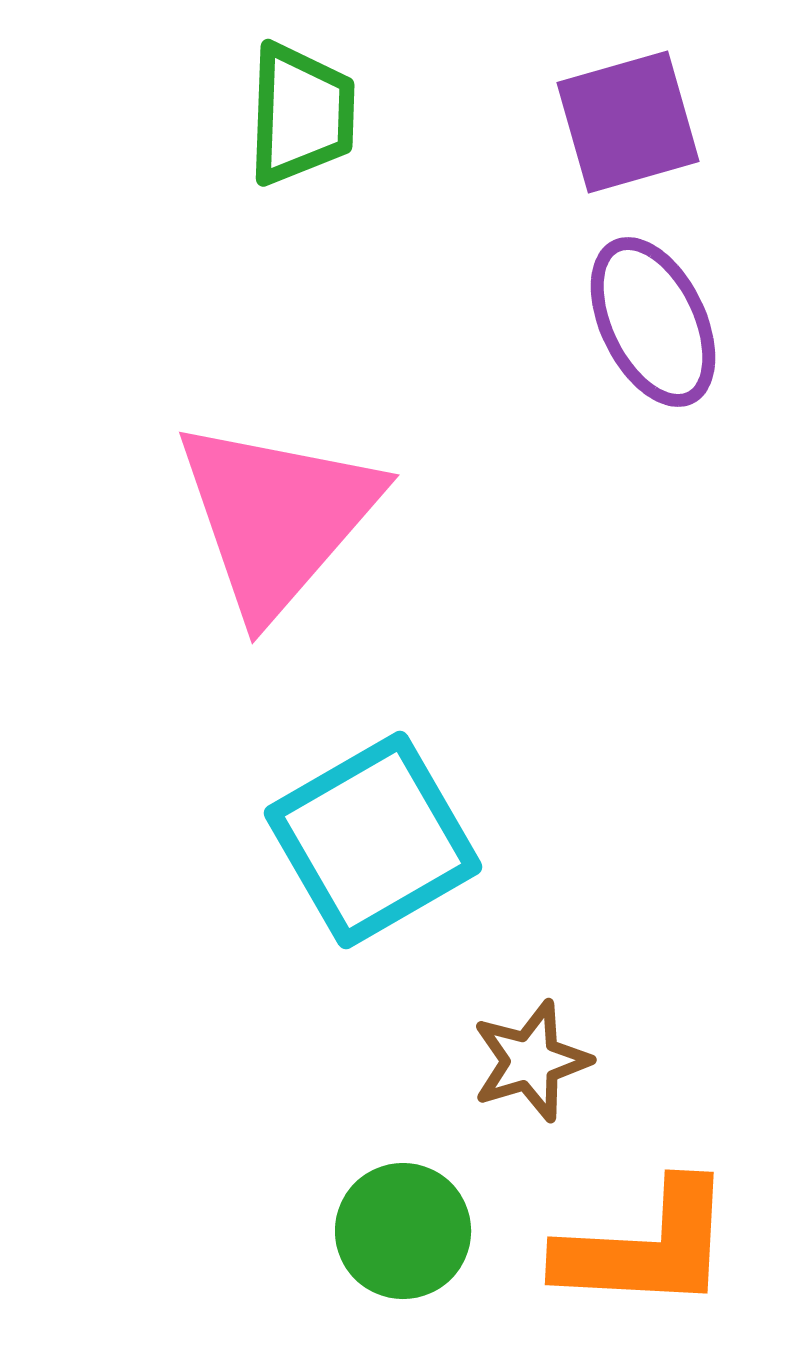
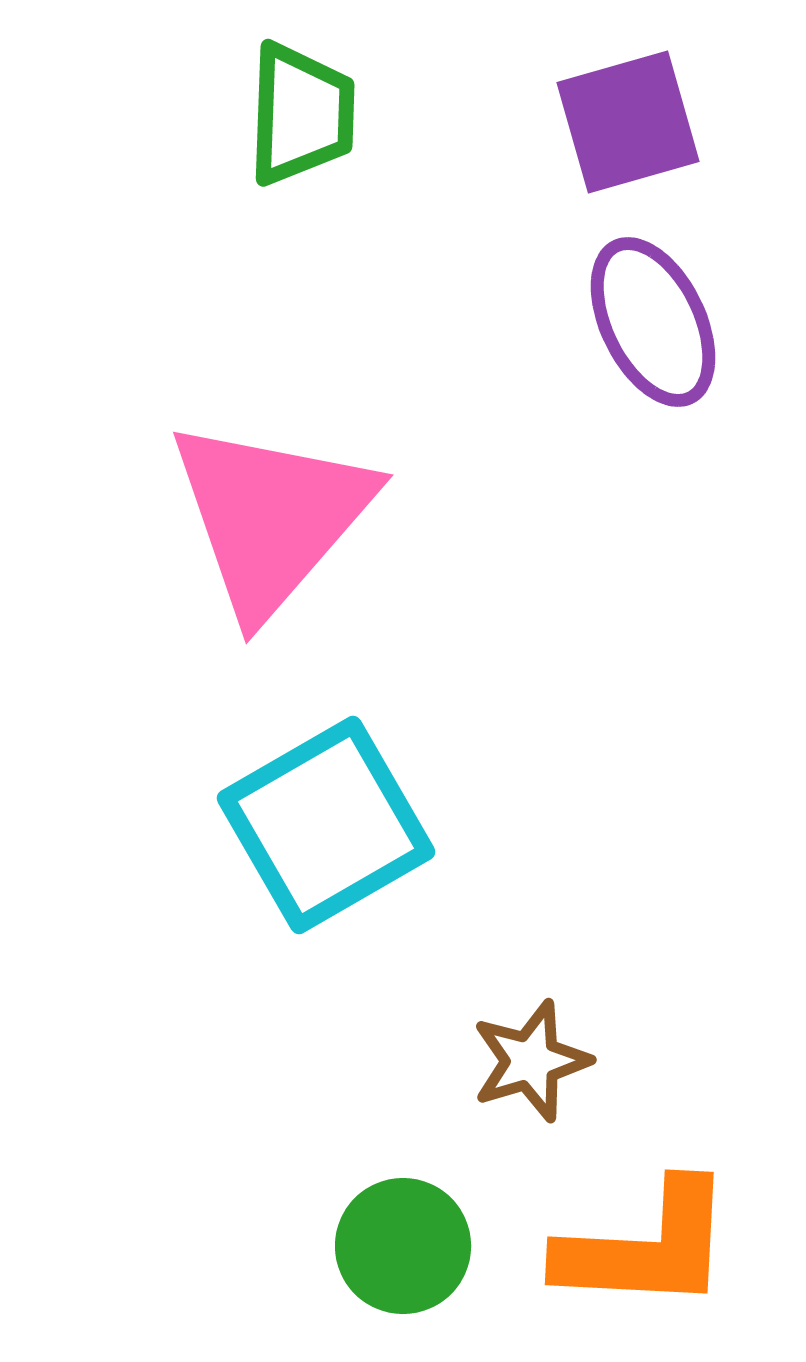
pink triangle: moved 6 px left
cyan square: moved 47 px left, 15 px up
green circle: moved 15 px down
